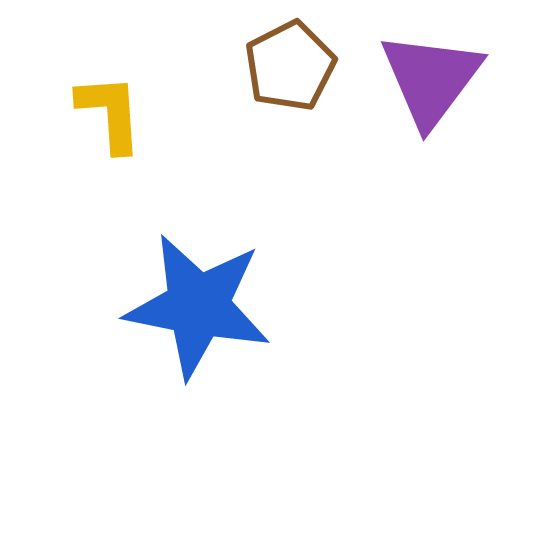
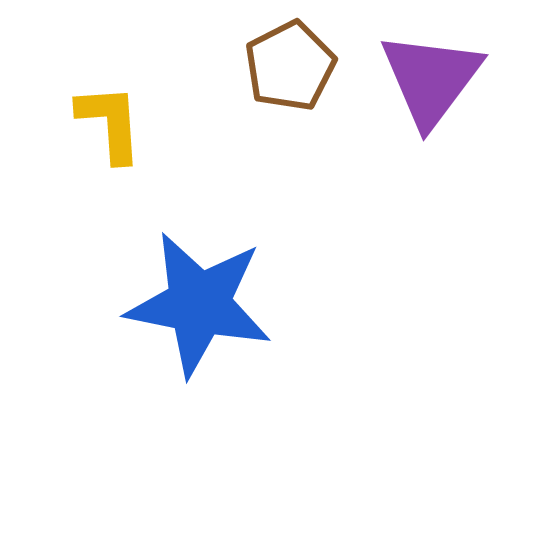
yellow L-shape: moved 10 px down
blue star: moved 1 px right, 2 px up
